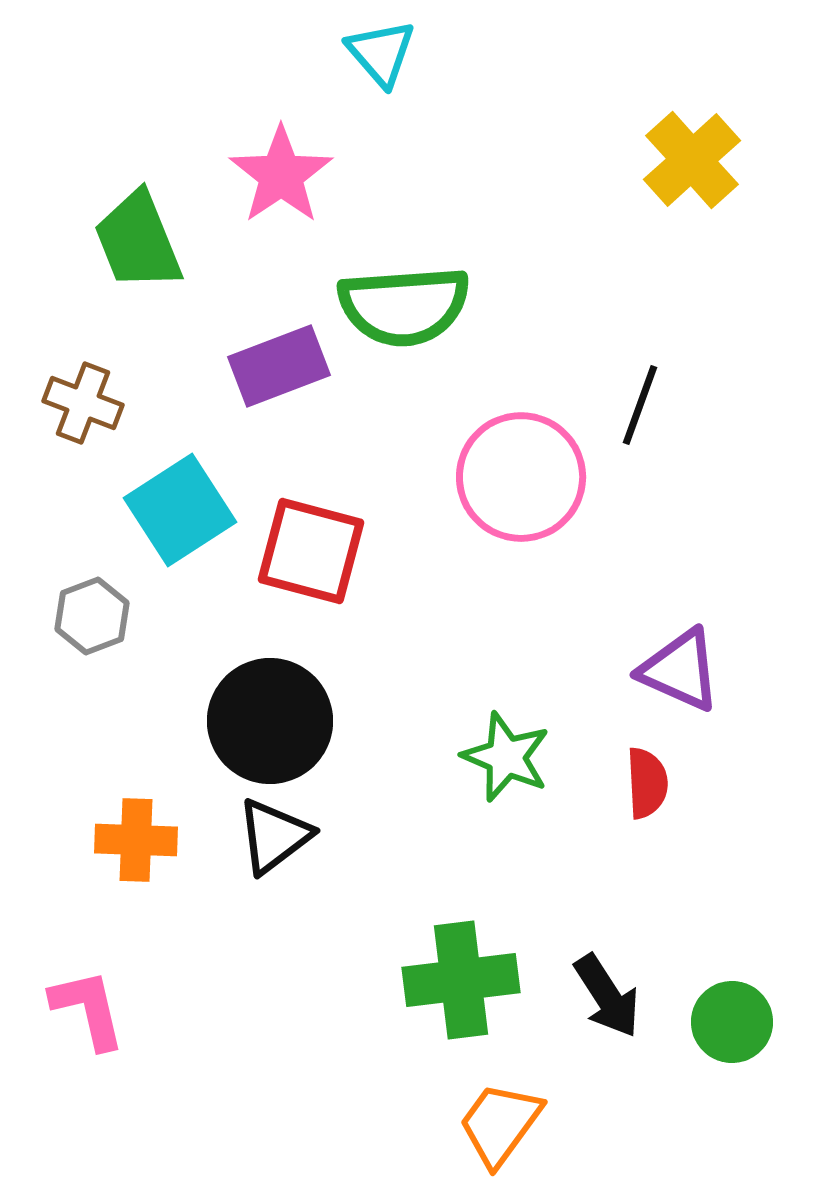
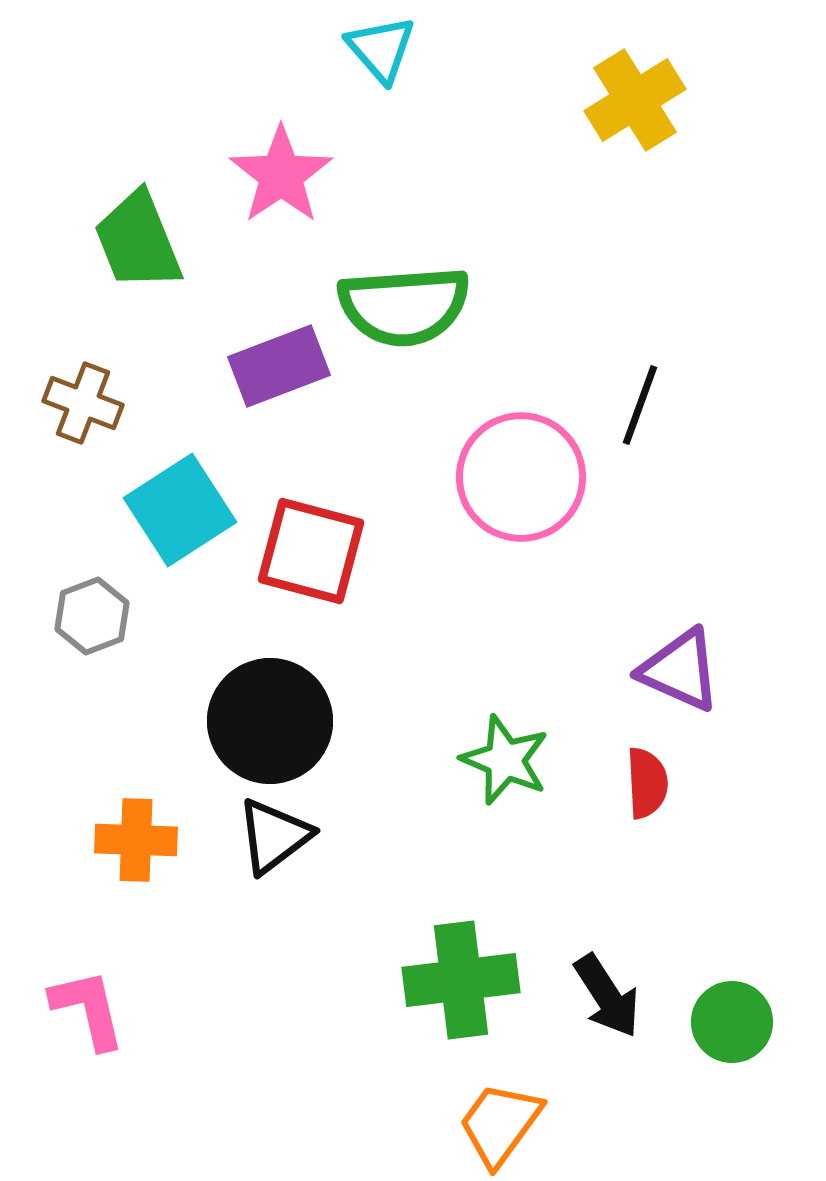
cyan triangle: moved 4 px up
yellow cross: moved 57 px left, 60 px up; rotated 10 degrees clockwise
green star: moved 1 px left, 3 px down
